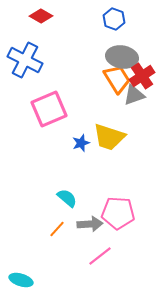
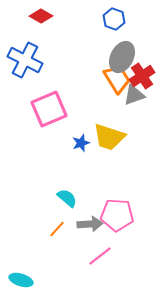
gray ellipse: rotated 72 degrees counterclockwise
pink pentagon: moved 1 px left, 2 px down
